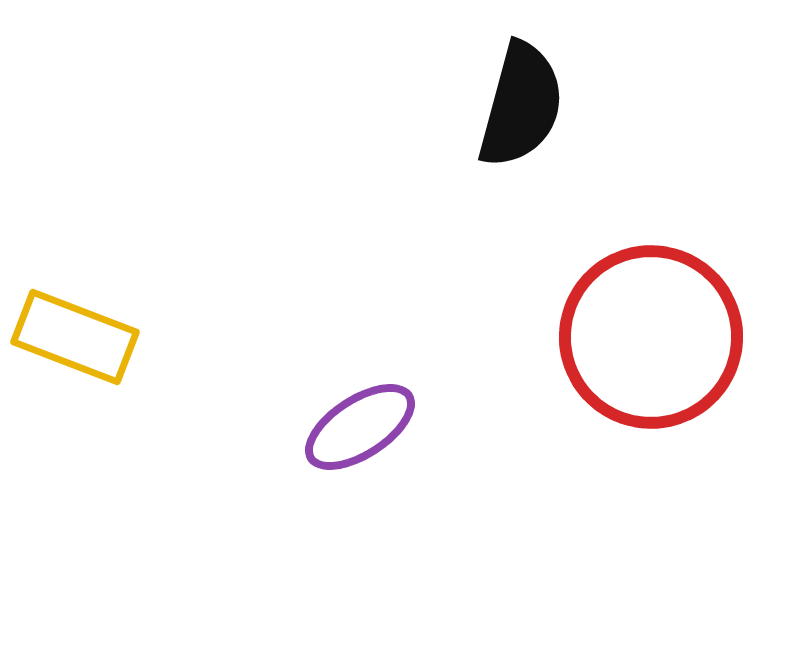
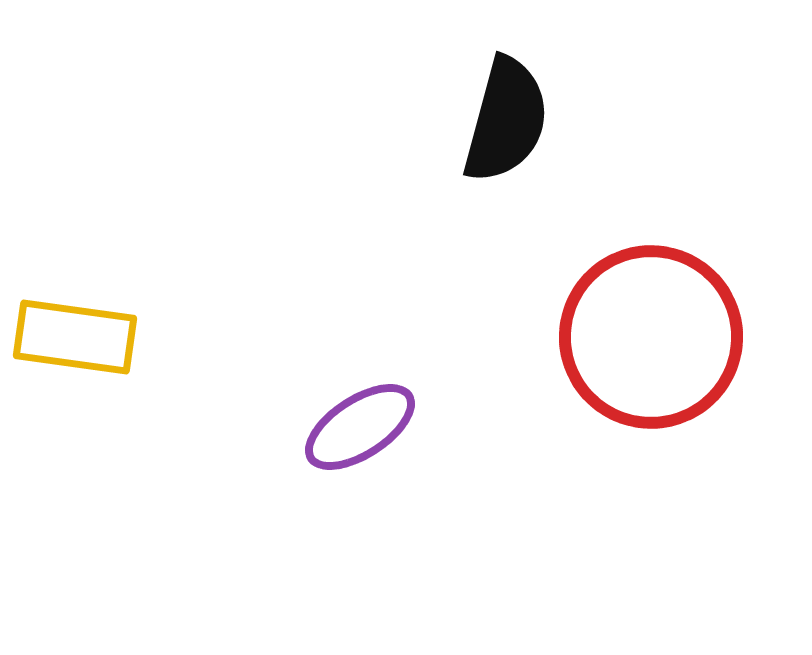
black semicircle: moved 15 px left, 15 px down
yellow rectangle: rotated 13 degrees counterclockwise
